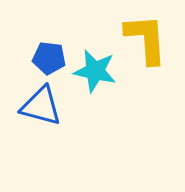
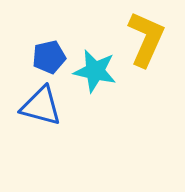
yellow L-shape: rotated 28 degrees clockwise
blue pentagon: moved 1 px up; rotated 20 degrees counterclockwise
